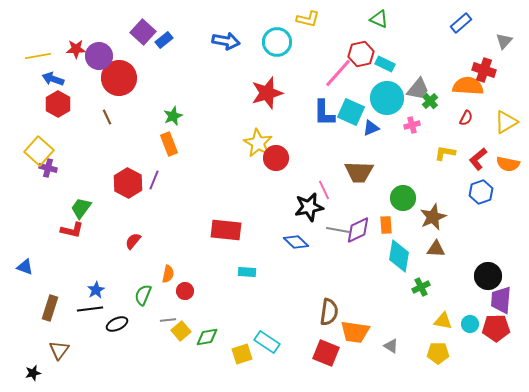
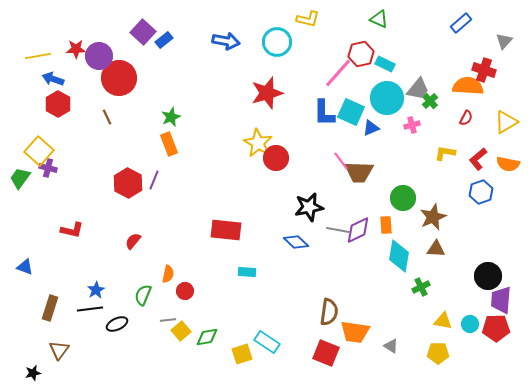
green star at (173, 116): moved 2 px left, 1 px down
pink line at (324, 190): moved 17 px right, 29 px up; rotated 12 degrees counterclockwise
green trapezoid at (81, 208): moved 61 px left, 30 px up
